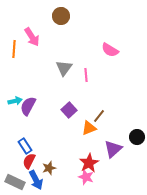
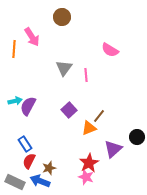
brown circle: moved 1 px right, 1 px down
blue rectangle: moved 2 px up
blue arrow: moved 4 px right, 1 px down; rotated 138 degrees clockwise
